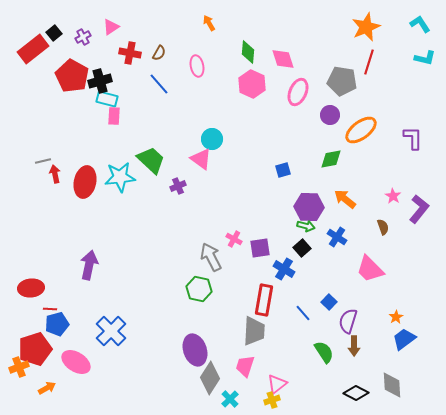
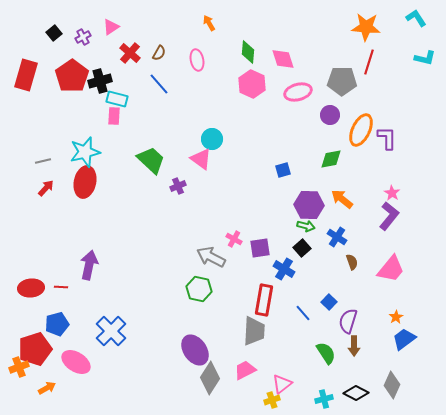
cyan L-shape at (420, 24): moved 4 px left, 6 px up
orange star at (366, 27): rotated 28 degrees clockwise
red rectangle at (33, 49): moved 7 px left, 26 px down; rotated 36 degrees counterclockwise
red cross at (130, 53): rotated 30 degrees clockwise
pink ellipse at (197, 66): moved 6 px up
red pentagon at (72, 76): rotated 8 degrees clockwise
gray pentagon at (342, 81): rotated 8 degrees counterclockwise
pink ellipse at (298, 92): rotated 52 degrees clockwise
cyan rectangle at (107, 99): moved 10 px right
orange ellipse at (361, 130): rotated 28 degrees counterclockwise
purple L-shape at (413, 138): moved 26 px left
red arrow at (55, 174): moved 9 px left, 14 px down; rotated 54 degrees clockwise
cyan star at (120, 177): moved 35 px left, 25 px up; rotated 8 degrees counterclockwise
pink star at (393, 196): moved 1 px left, 3 px up
orange arrow at (345, 199): moved 3 px left
purple hexagon at (309, 207): moved 2 px up
purple L-shape at (419, 209): moved 30 px left, 7 px down
brown semicircle at (383, 227): moved 31 px left, 35 px down
gray arrow at (211, 257): rotated 36 degrees counterclockwise
pink trapezoid at (370, 269): moved 21 px right; rotated 96 degrees counterclockwise
red line at (50, 309): moved 11 px right, 22 px up
purple ellipse at (195, 350): rotated 16 degrees counterclockwise
green semicircle at (324, 352): moved 2 px right, 1 px down
pink trapezoid at (245, 366): moved 4 px down; rotated 45 degrees clockwise
pink triangle at (277, 384): moved 5 px right
gray diamond at (392, 385): rotated 28 degrees clockwise
cyan cross at (230, 399): moved 94 px right; rotated 30 degrees clockwise
